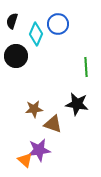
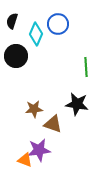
orange triangle: rotated 21 degrees counterclockwise
